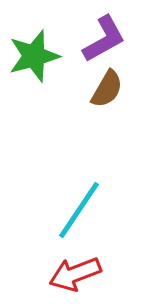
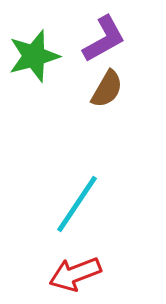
cyan line: moved 2 px left, 6 px up
